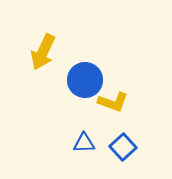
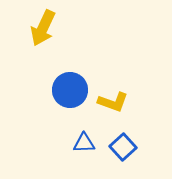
yellow arrow: moved 24 px up
blue circle: moved 15 px left, 10 px down
